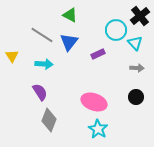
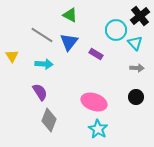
purple rectangle: moved 2 px left; rotated 56 degrees clockwise
